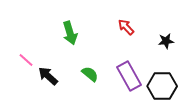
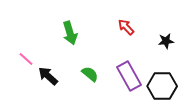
pink line: moved 1 px up
